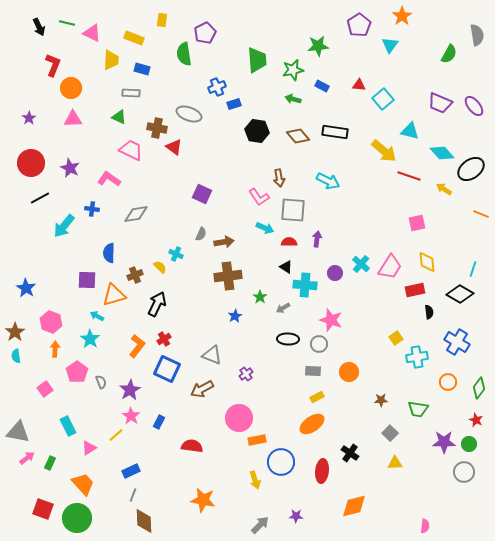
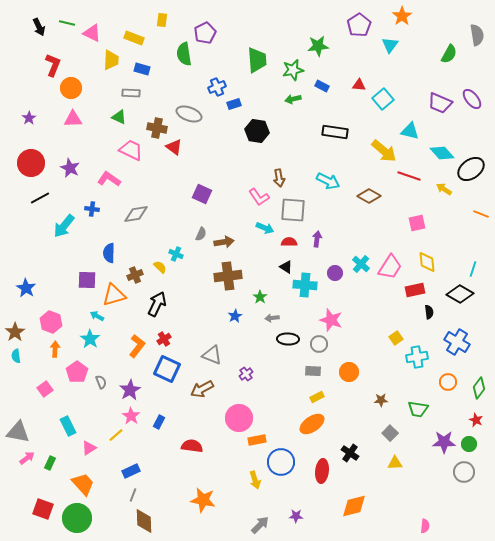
green arrow at (293, 99): rotated 28 degrees counterclockwise
purple ellipse at (474, 106): moved 2 px left, 7 px up
brown diamond at (298, 136): moved 71 px right, 60 px down; rotated 20 degrees counterclockwise
gray arrow at (283, 308): moved 11 px left, 10 px down; rotated 24 degrees clockwise
